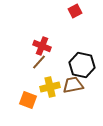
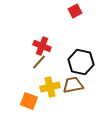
black hexagon: moved 1 px left, 3 px up
orange square: moved 1 px right, 1 px down
